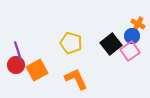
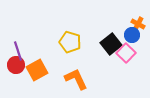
blue circle: moved 1 px up
yellow pentagon: moved 1 px left, 1 px up
pink square: moved 4 px left, 2 px down; rotated 12 degrees counterclockwise
